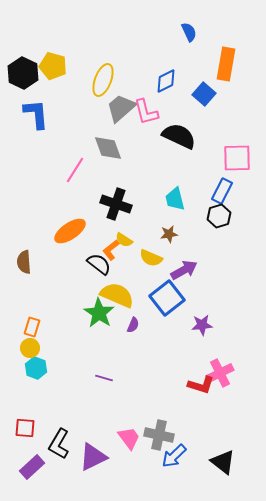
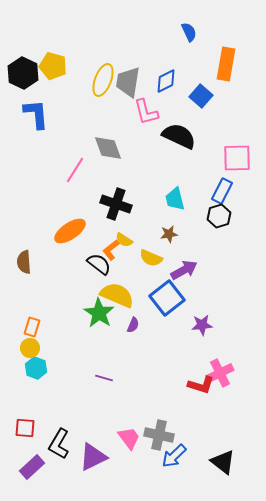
blue square at (204, 94): moved 3 px left, 2 px down
gray trapezoid at (121, 108): moved 7 px right, 26 px up; rotated 40 degrees counterclockwise
